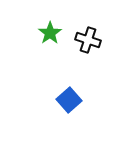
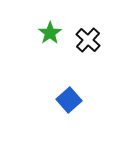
black cross: rotated 25 degrees clockwise
